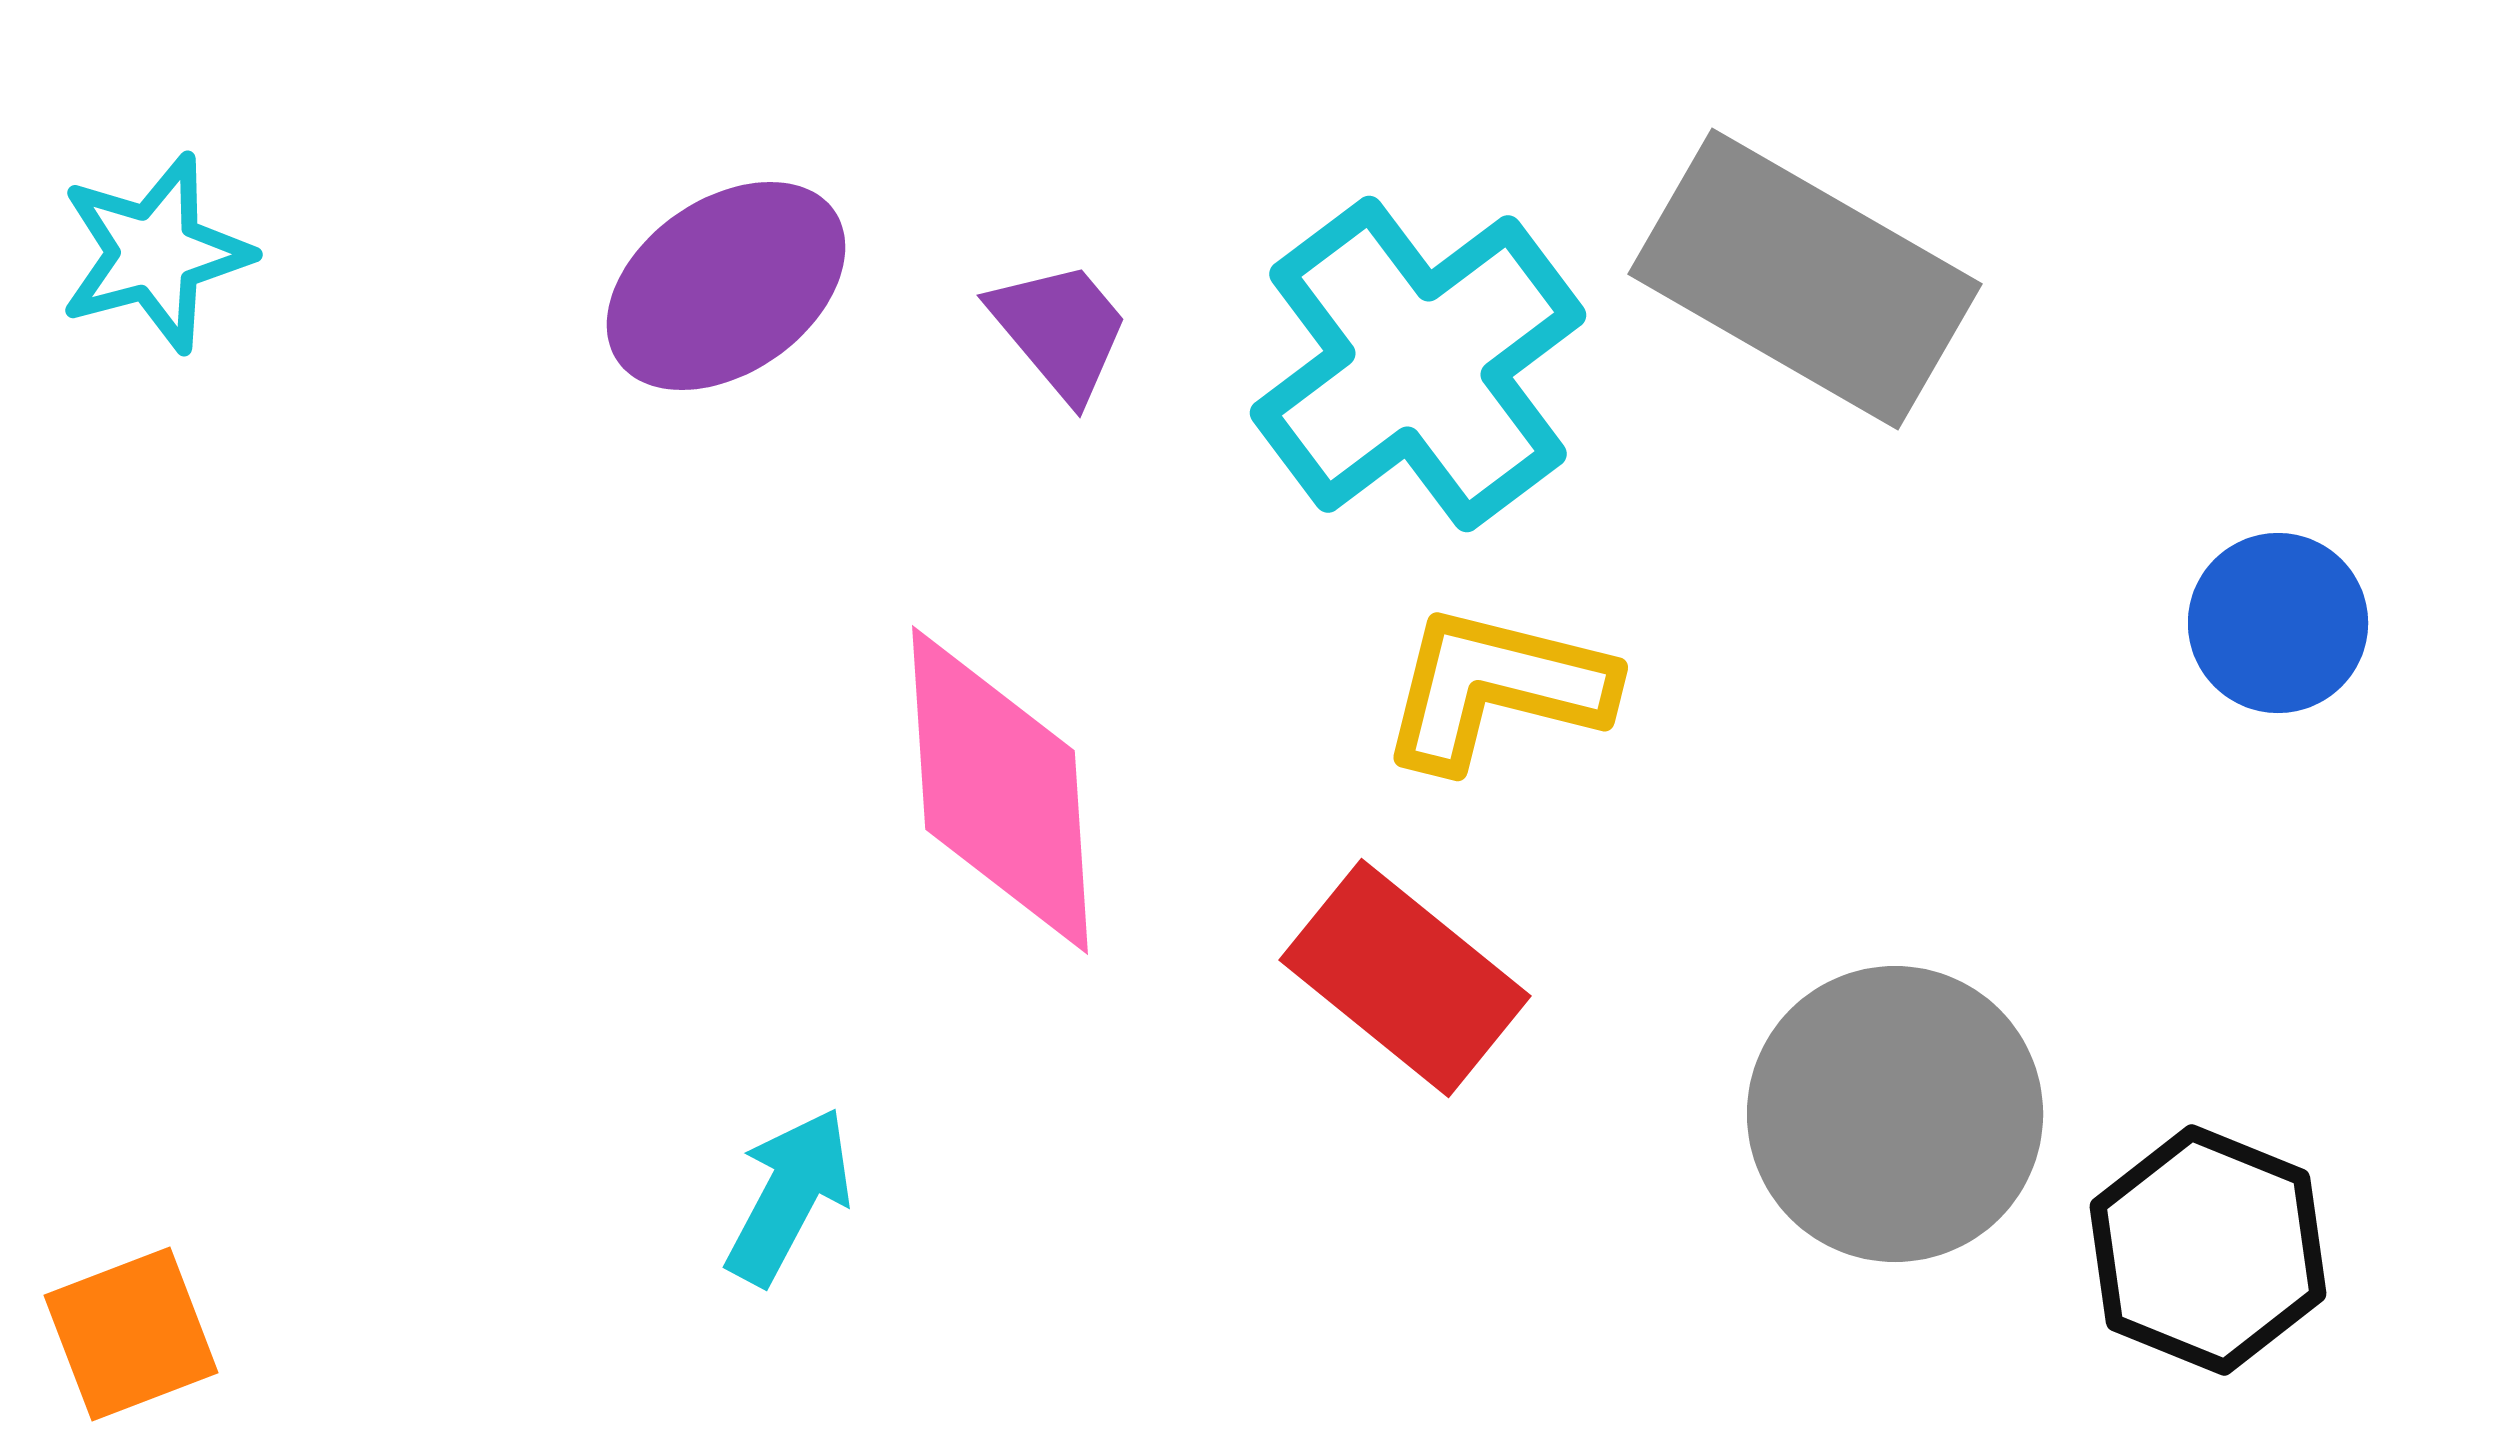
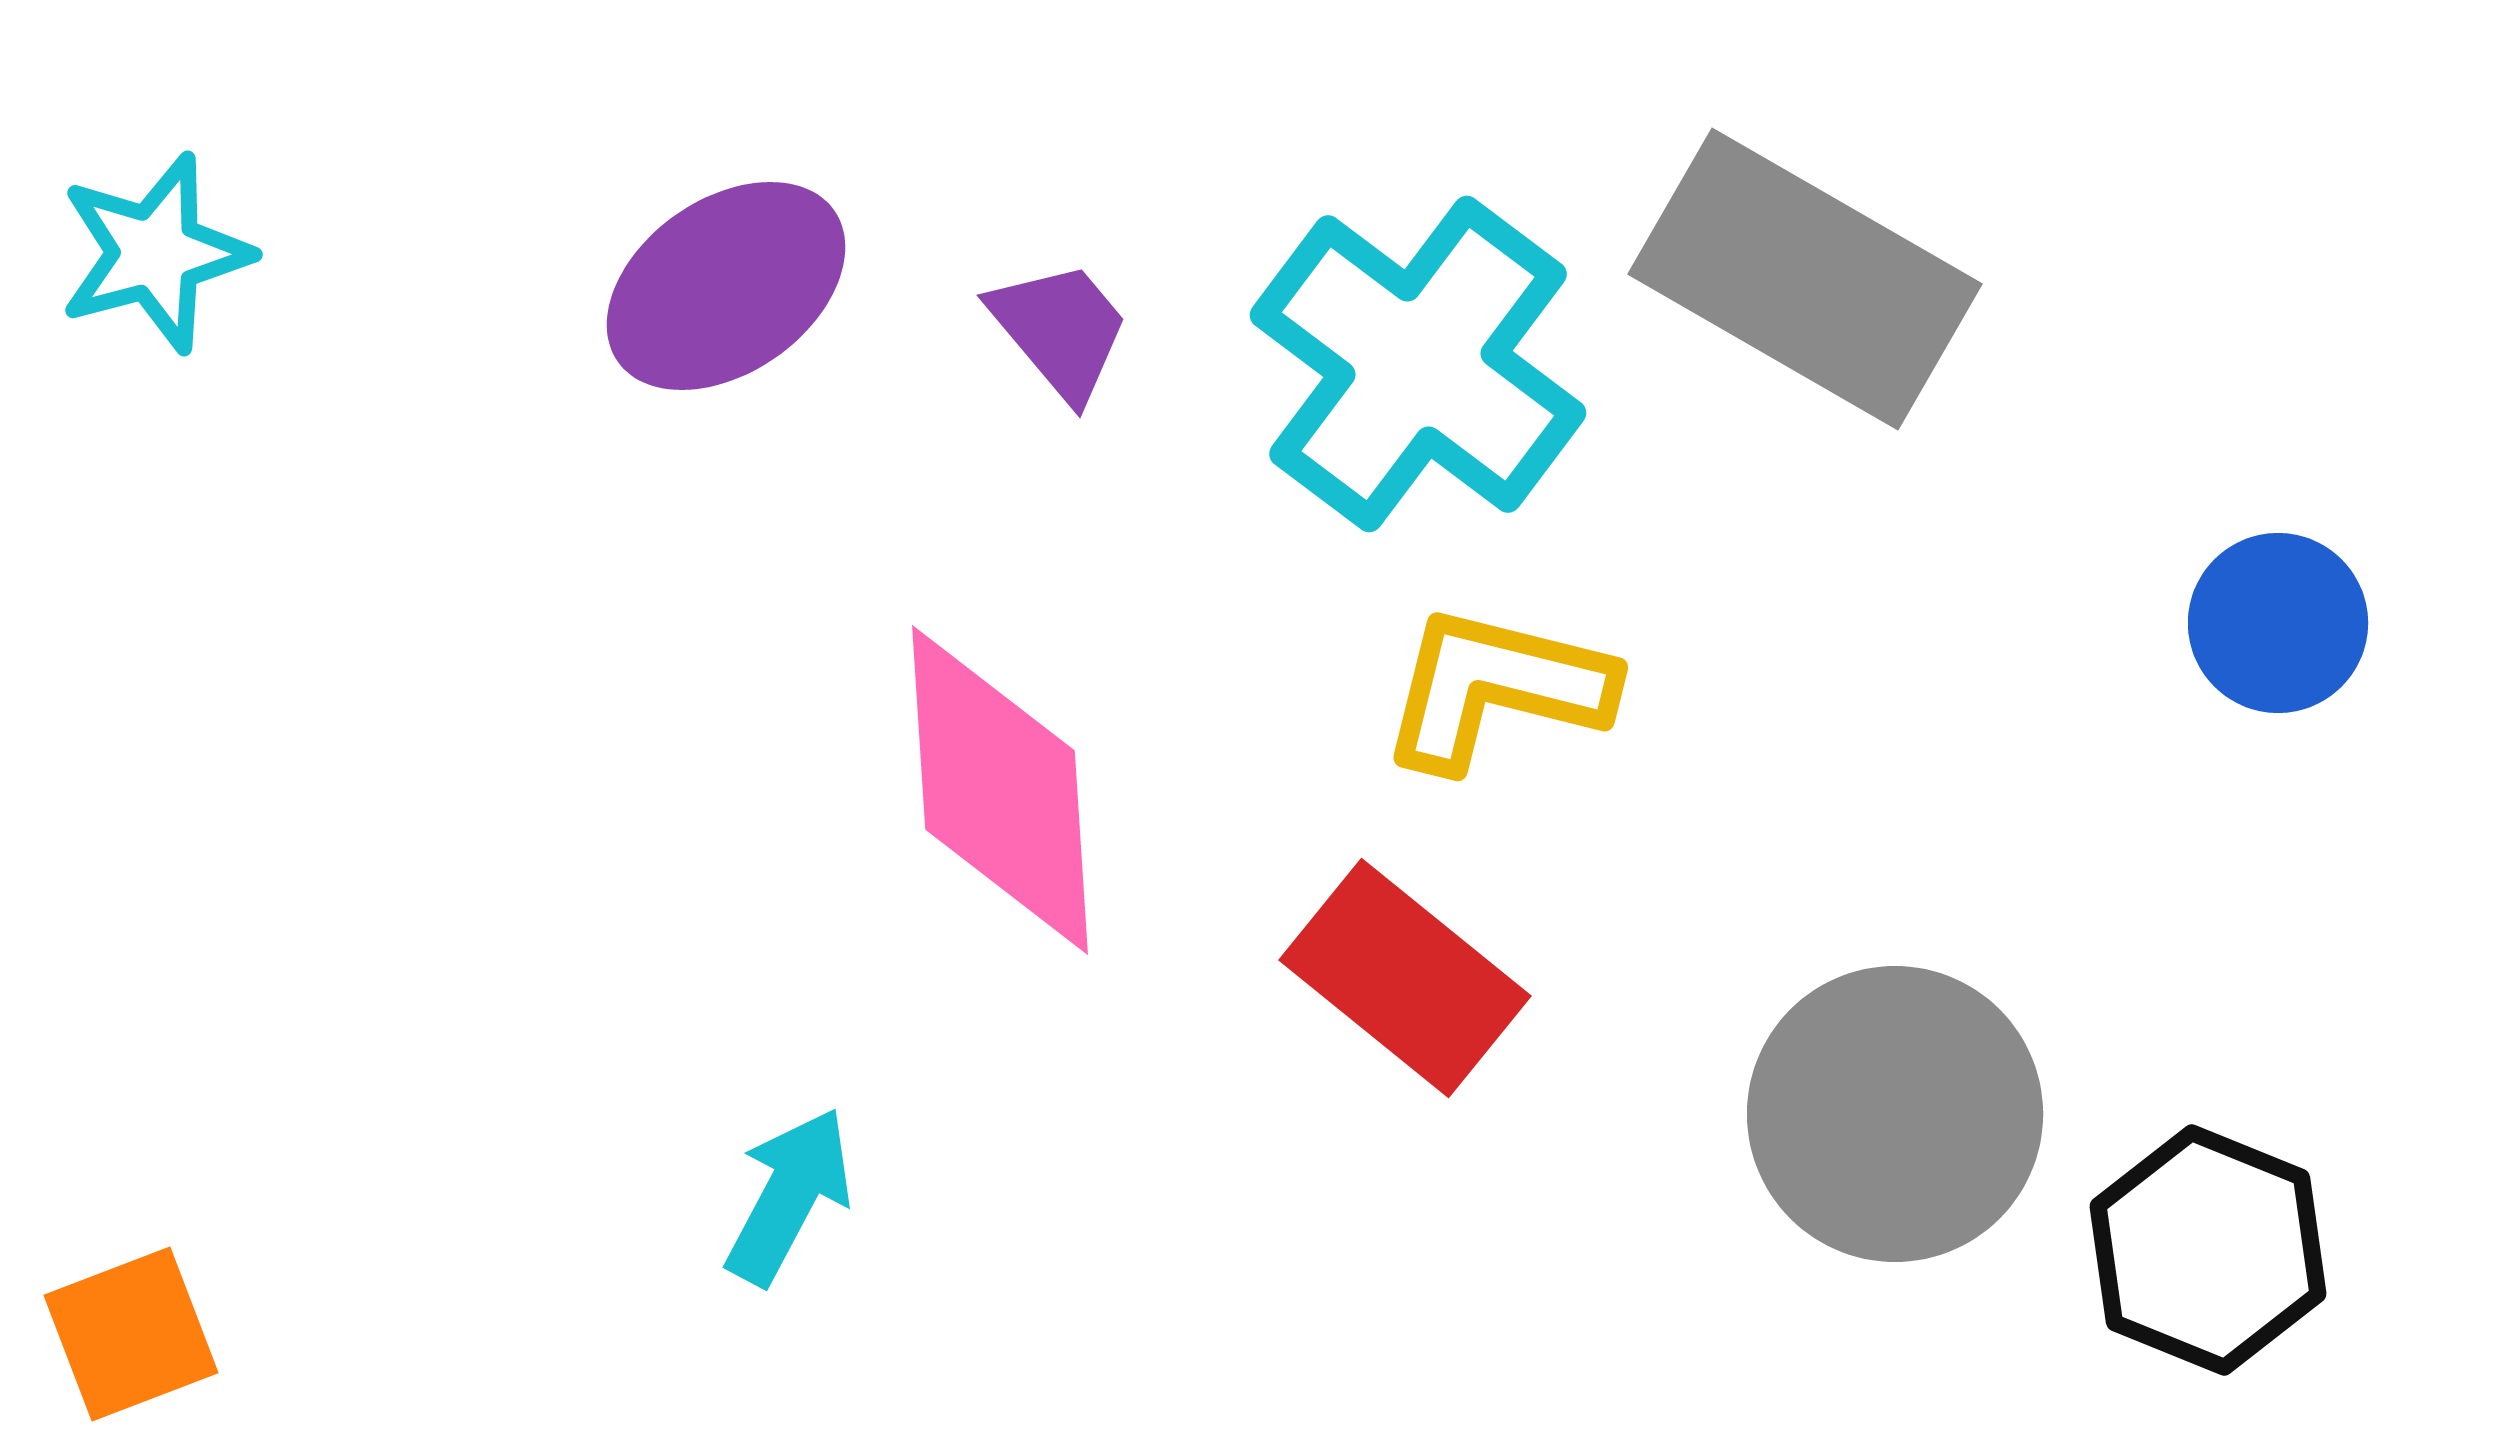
cyan cross: rotated 16 degrees counterclockwise
